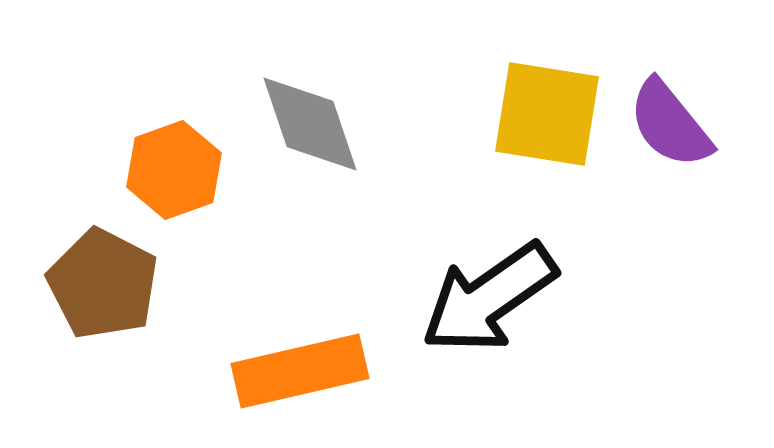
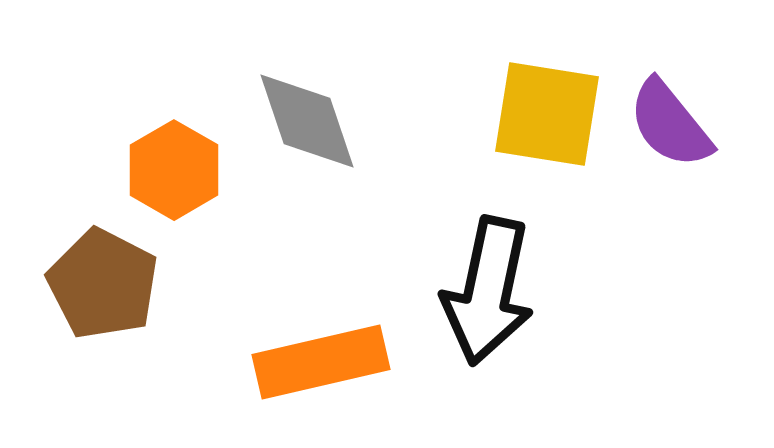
gray diamond: moved 3 px left, 3 px up
orange hexagon: rotated 10 degrees counterclockwise
black arrow: moved 1 px left, 7 px up; rotated 43 degrees counterclockwise
orange rectangle: moved 21 px right, 9 px up
